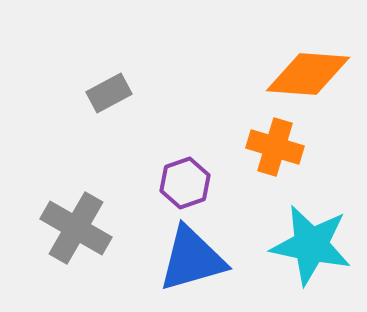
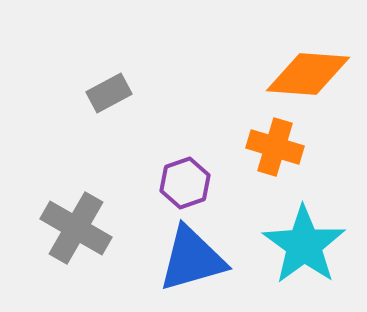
cyan star: moved 7 px left; rotated 24 degrees clockwise
